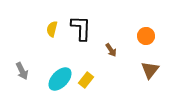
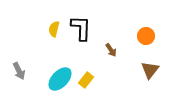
yellow semicircle: moved 2 px right
gray arrow: moved 3 px left
